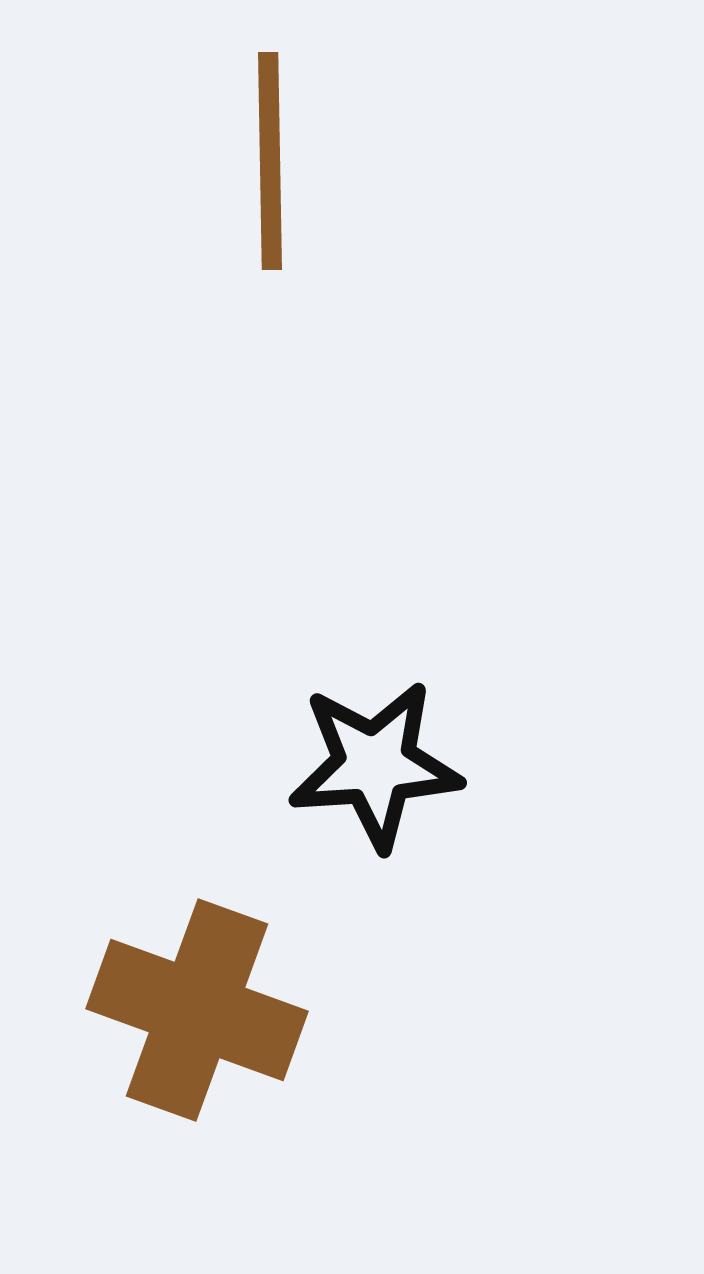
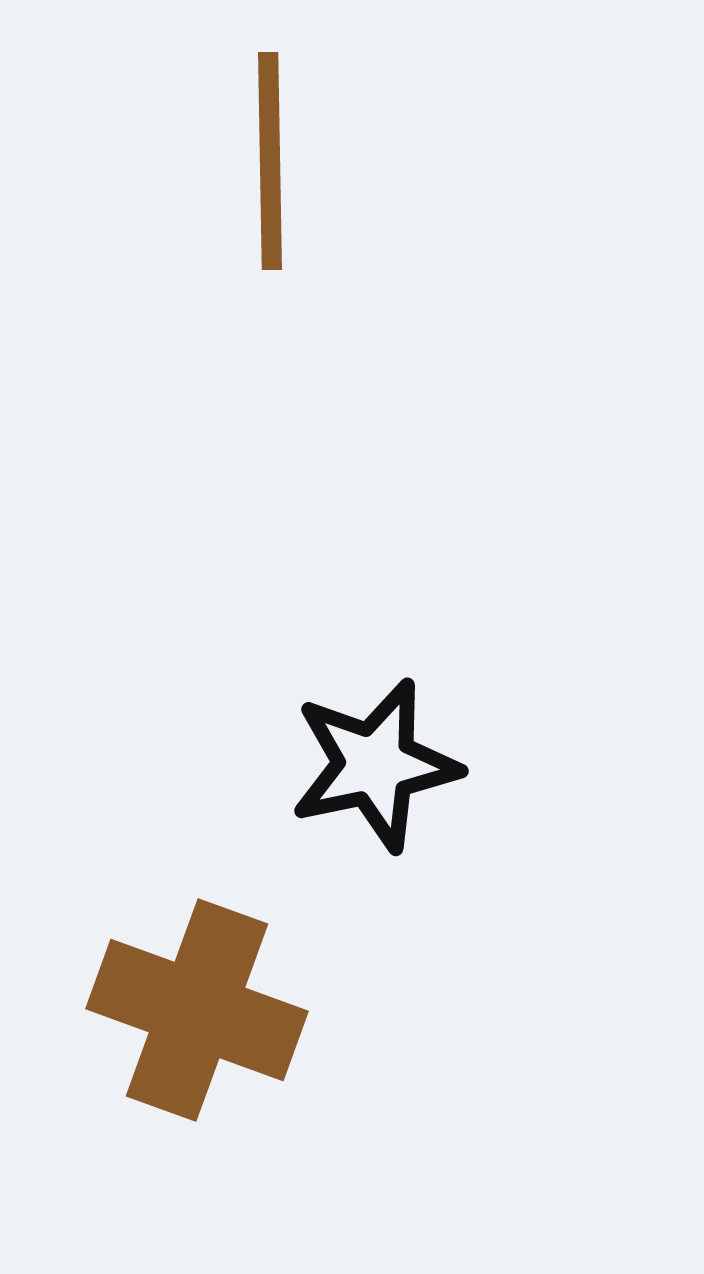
black star: rotated 8 degrees counterclockwise
